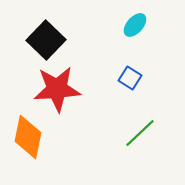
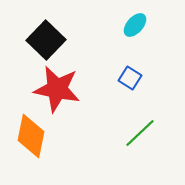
red star: rotated 15 degrees clockwise
orange diamond: moved 3 px right, 1 px up
